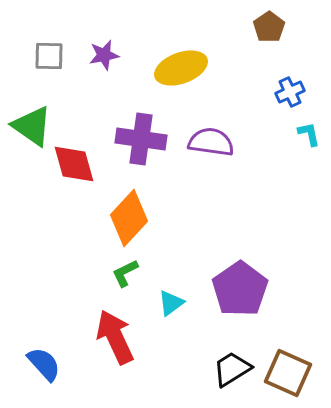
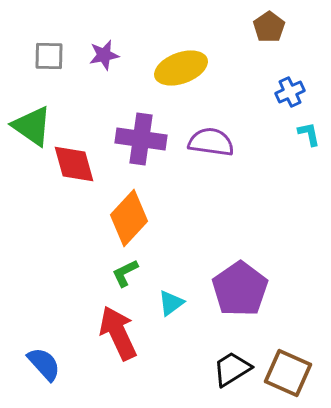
red arrow: moved 3 px right, 4 px up
